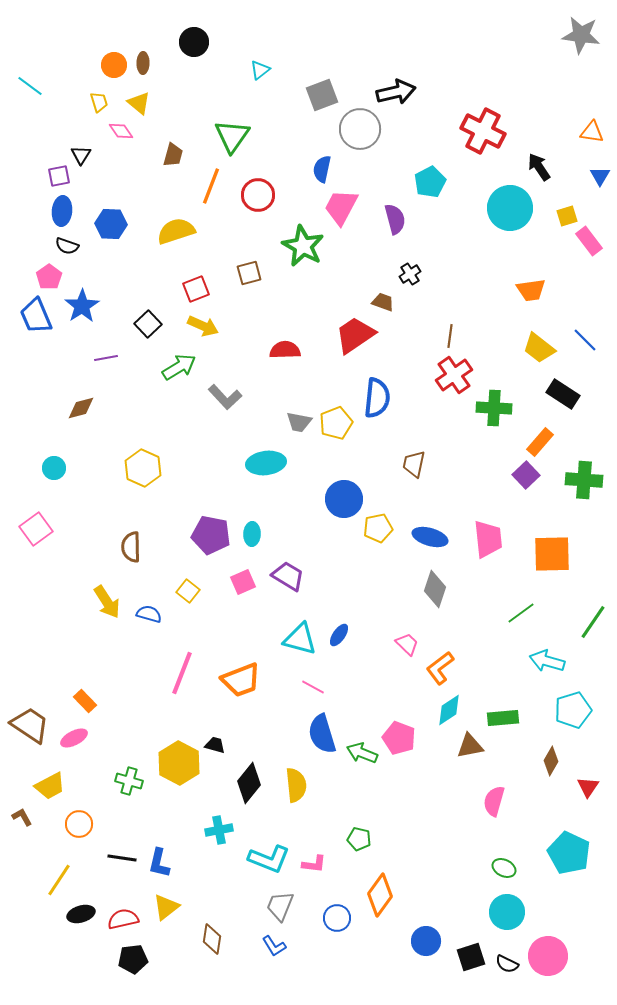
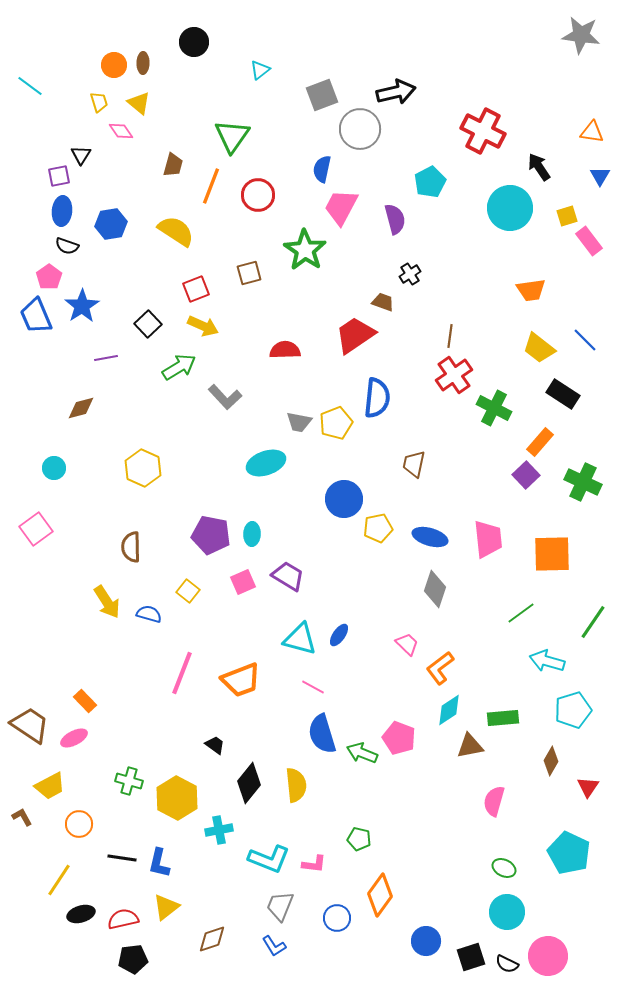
brown trapezoid at (173, 155): moved 10 px down
blue hexagon at (111, 224): rotated 12 degrees counterclockwise
yellow semicircle at (176, 231): rotated 51 degrees clockwise
green star at (303, 246): moved 2 px right, 4 px down; rotated 6 degrees clockwise
green cross at (494, 408): rotated 24 degrees clockwise
cyan ellipse at (266, 463): rotated 12 degrees counterclockwise
green cross at (584, 480): moved 1 px left, 2 px down; rotated 21 degrees clockwise
black trapezoid at (215, 745): rotated 20 degrees clockwise
yellow hexagon at (179, 763): moved 2 px left, 35 px down
brown diamond at (212, 939): rotated 64 degrees clockwise
